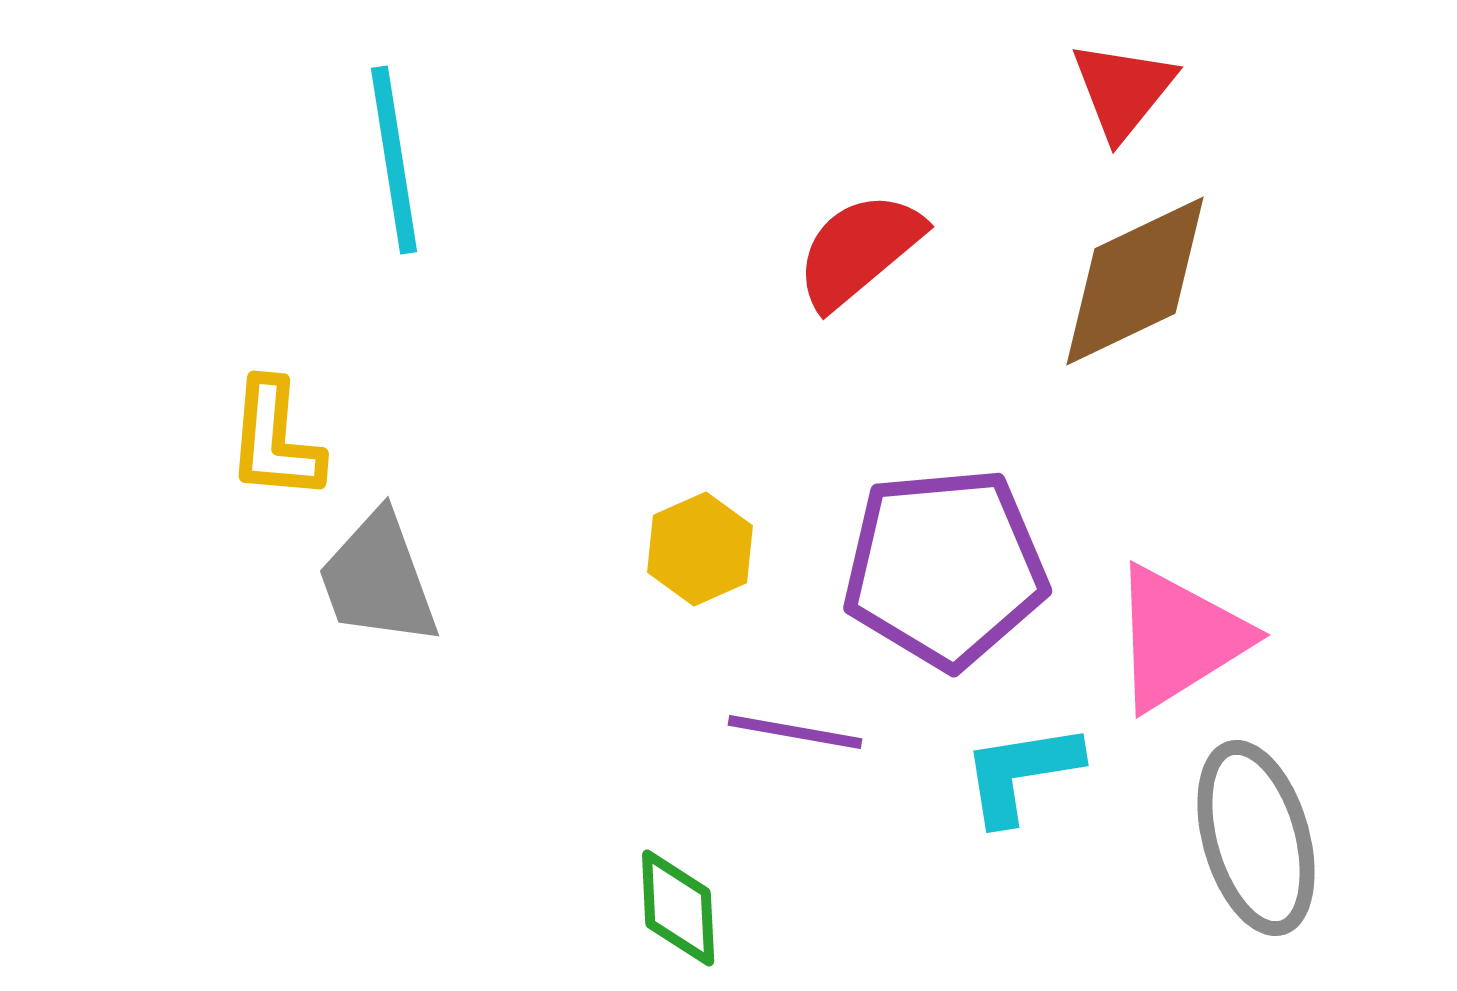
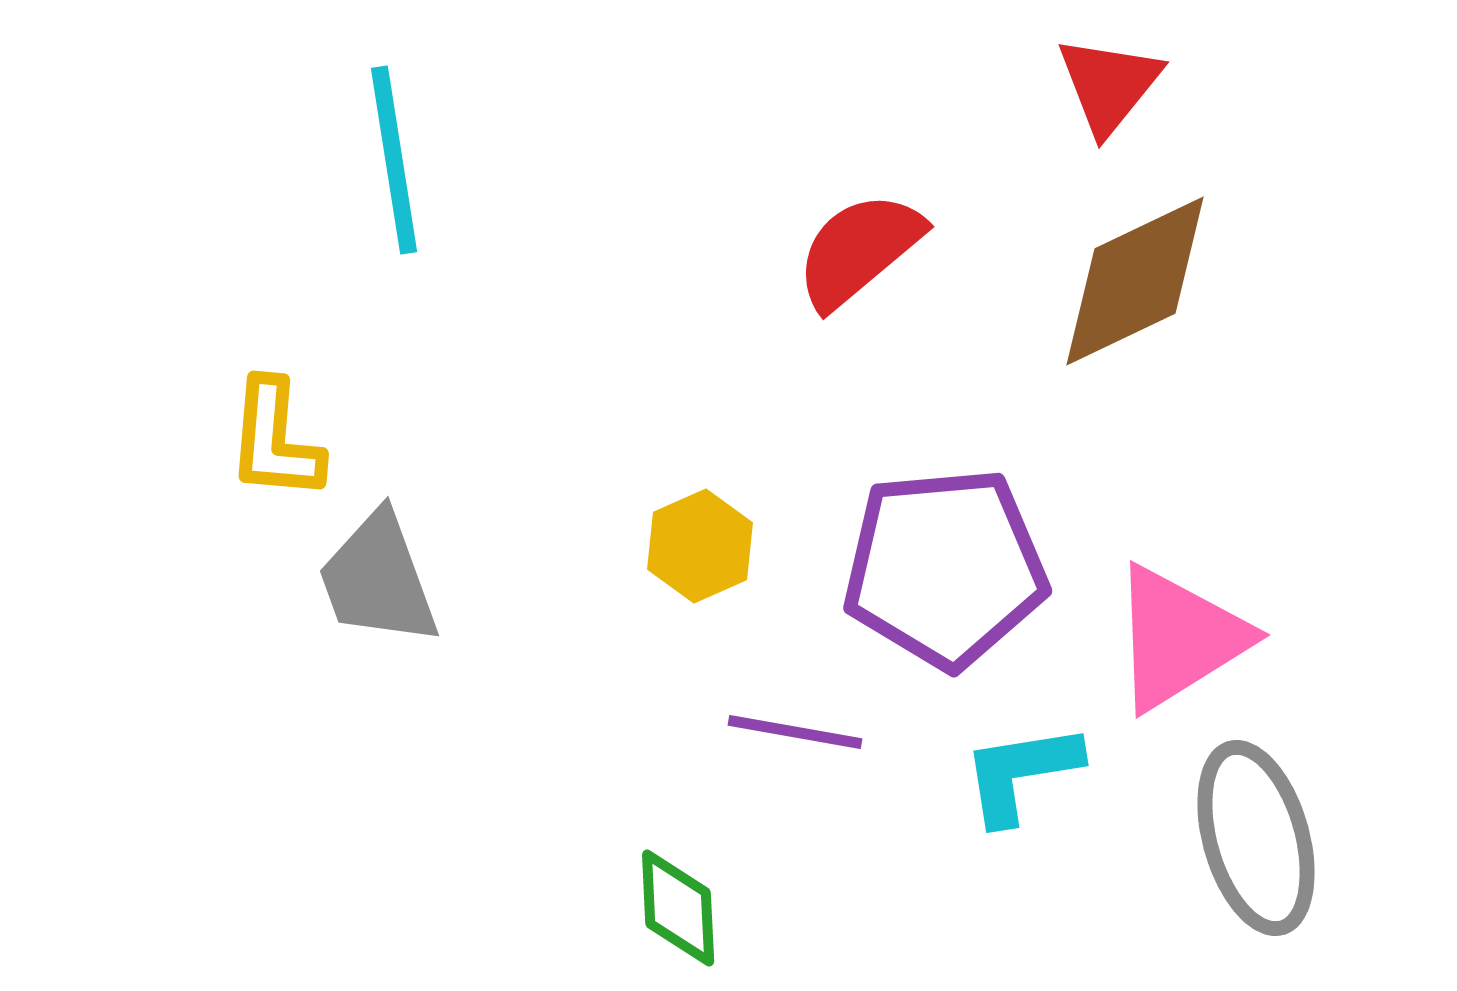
red triangle: moved 14 px left, 5 px up
yellow hexagon: moved 3 px up
